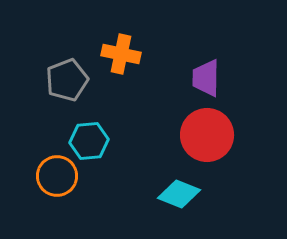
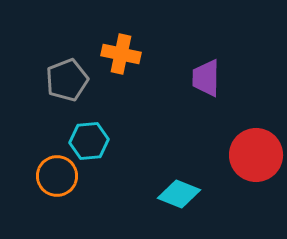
red circle: moved 49 px right, 20 px down
